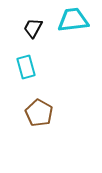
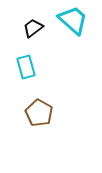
cyan trapezoid: rotated 48 degrees clockwise
black trapezoid: rotated 25 degrees clockwise
